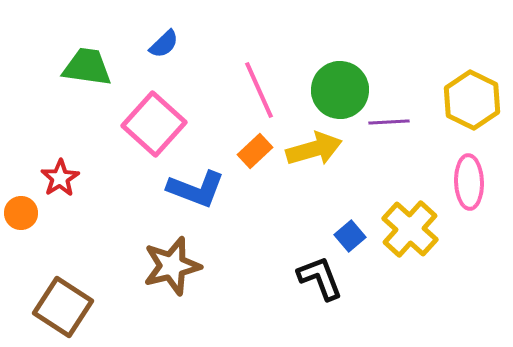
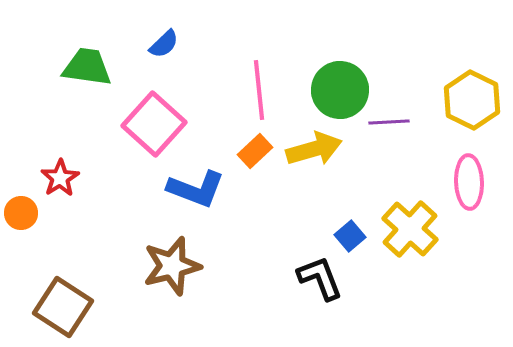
pink line: rotated 18 degrees clockwise
